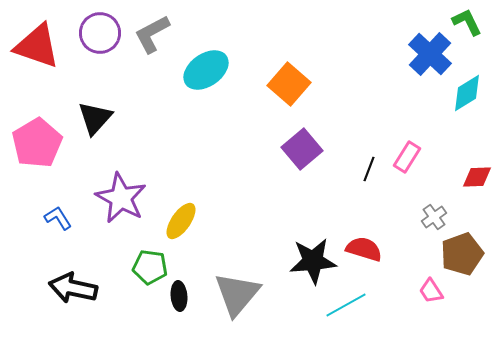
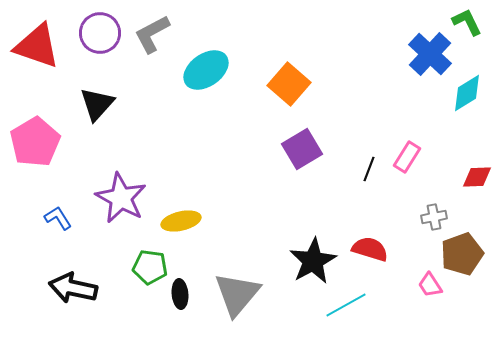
black triangle: moved 2 px right, 14 px up
pink pentagon: moved 2 px left, 1 px up
purple square: rotated 9 degrees clockwise
gray cross: rotated 25 degrees clockwise
yellow ellipse: rotated 42 degrees clockwise
red semicircle: moved 6 px right
black star: rotated 24 degrees counterclockwise
pink trapezoid: moved 1 px left, 6 px up
black ellipse: moved 1 px right, 2 px up
